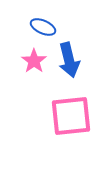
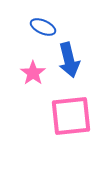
pink star: moved 1 px left, 12 px down
